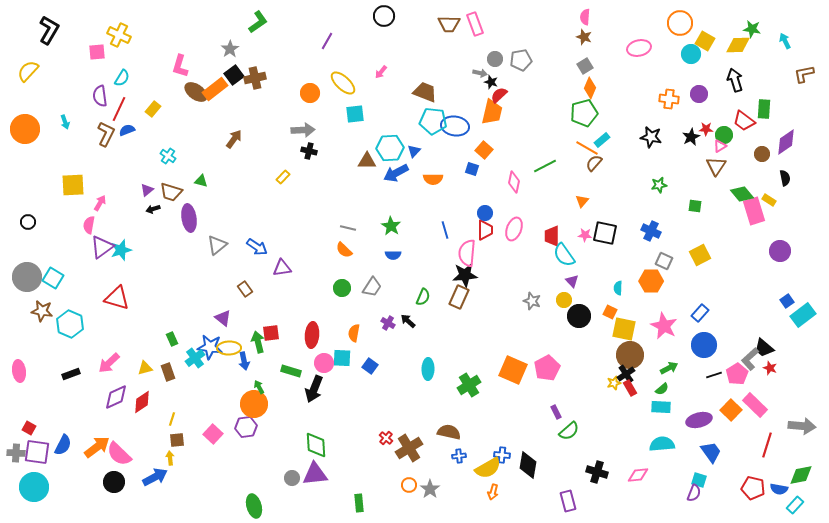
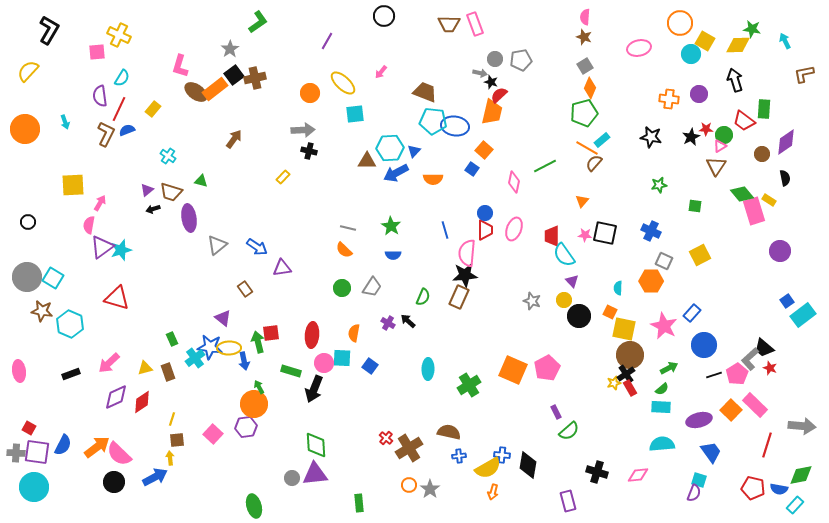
blue square at (472, 169): rotated 16 degrees clockwise
blue rectangle at (700, 313): moved 8 px left
